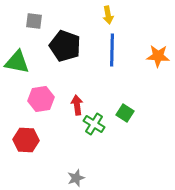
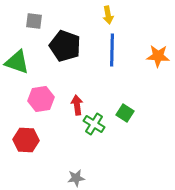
green triangle: rotated 8 degrees clockwise
gray star: rotated 12 degrees clockwise
